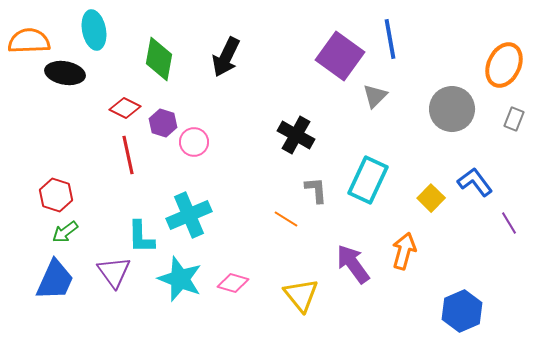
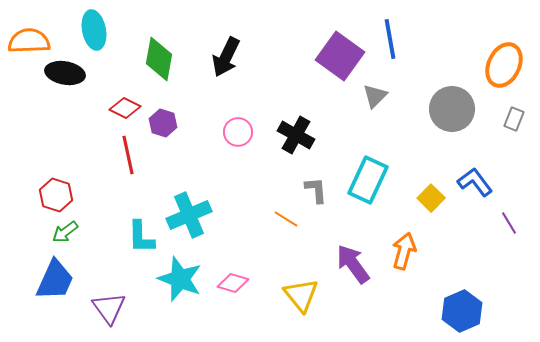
pink circle: moved 44 px right, 10 px up
purple triangle: moved 5 px left, 36 px down
